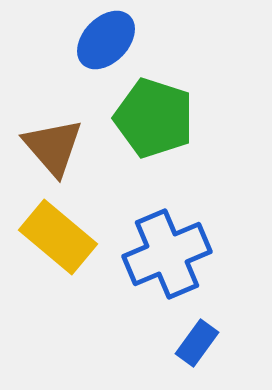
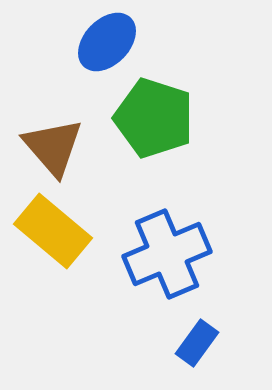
blue ellipse: moved 1 px right, 2 px down
yellow rectangle: moved 5 px left, 6 px up
